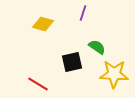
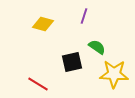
purple line: moved 1 px right, 3 px down
